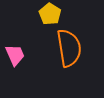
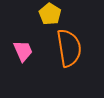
pink trapezoid: moved 8 px right, 4 px up
